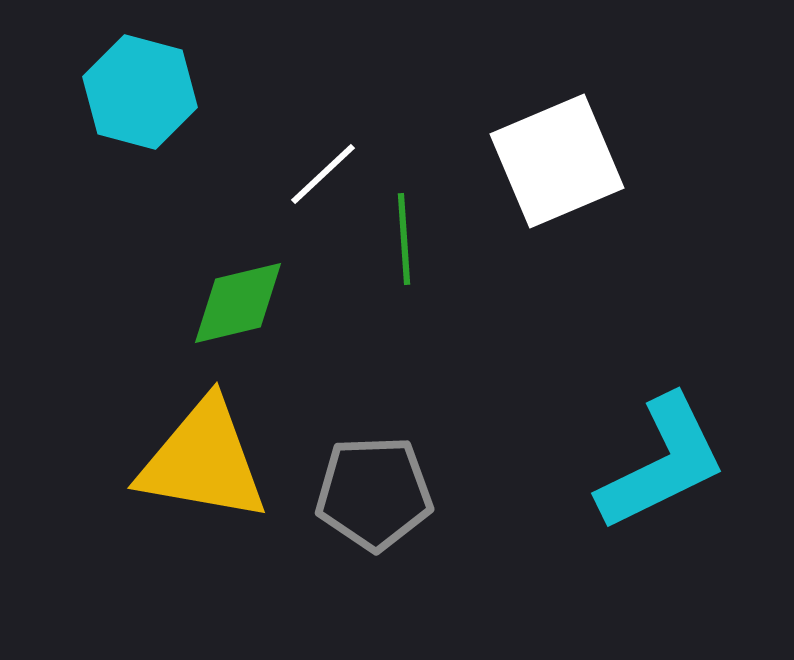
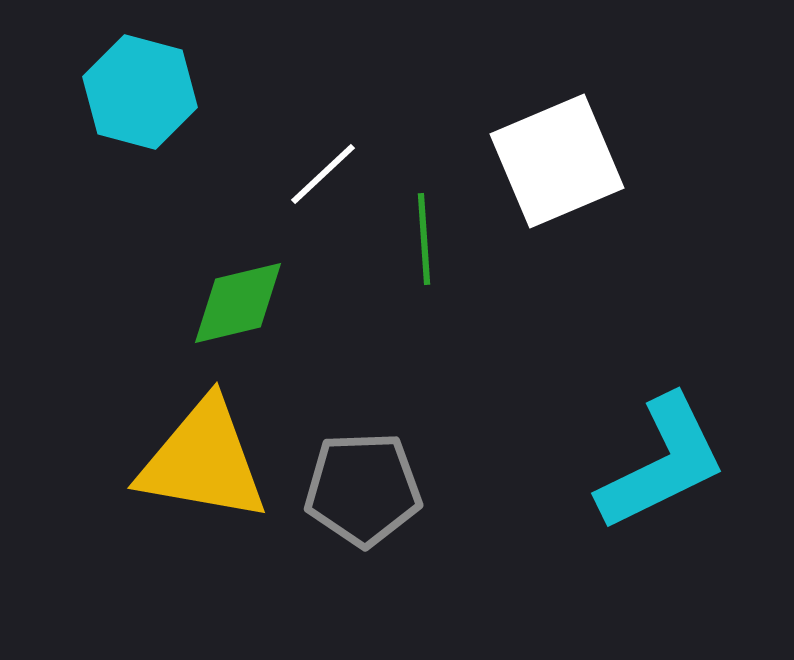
green line: moved 20 px right
gray pentagon: moved 11 px left, 4 px up
